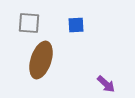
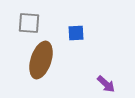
blue square: moved 8 px down
